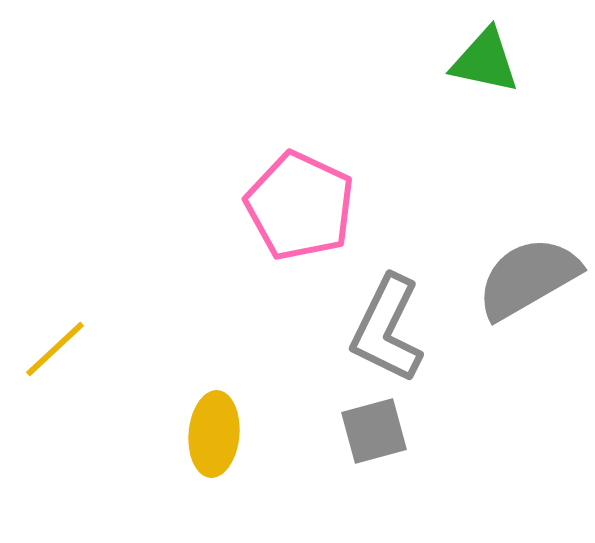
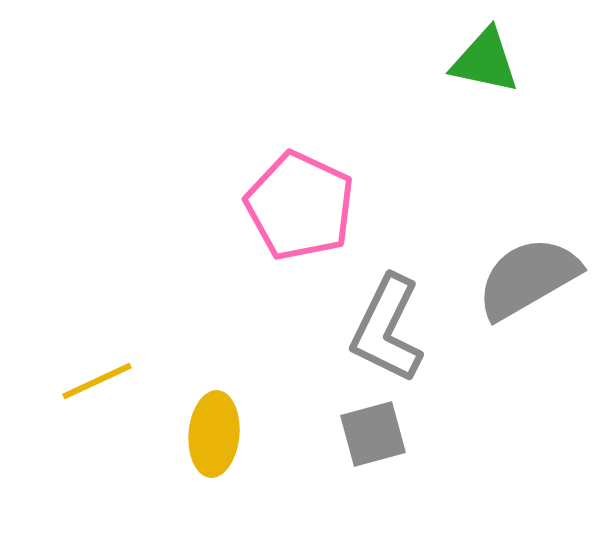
yellow line: moved 42 px right, 32 px down; rotated 18 degrees clockwise
gray square: moved 1 px left, 3 px down
